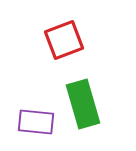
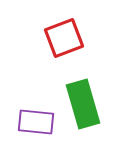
red square: moved 2 px up
